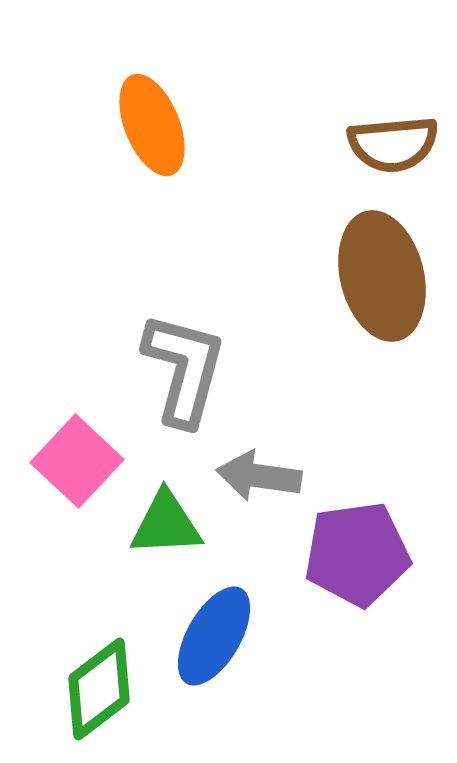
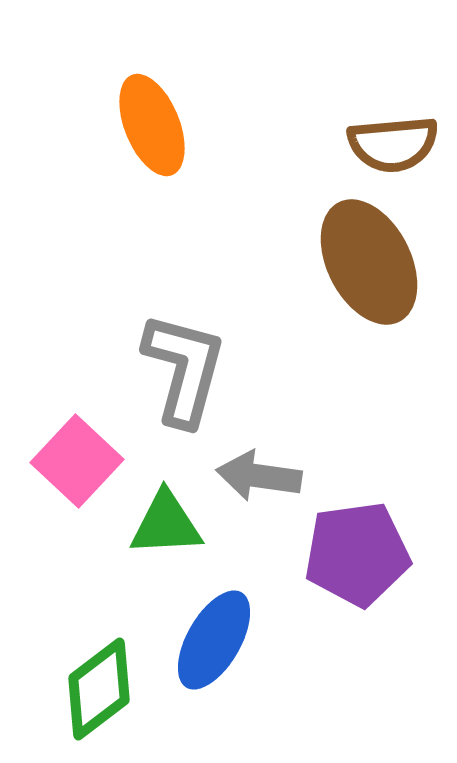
brown ellipse: moved 13 px left, 14 px up; rotated 13 degrees counterclockwise
blue ellipse: moved 4 px down
